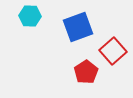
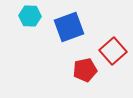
blue square: moved 9 px left
red pentagon: moved 1 px left, 2 px up; rotated 20 degrees clockwise
